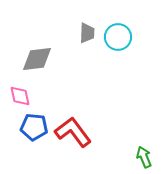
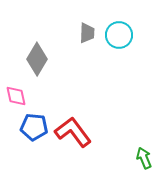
cyan circle: moved 1 px right, 2 px up
gray diamond: rotated 52 degrees counterclockwise
pink diamond: moved 4 px left
green arrow: moved 1 px down
